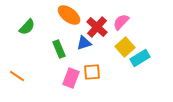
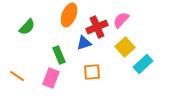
orange ellipse: rotated 75 degrees clockwise
pink semicircle: moved 2 px up
red cross: rotated 25 degrees clockwise
green rectangle: moved 6 px down
cyan rectangle: moved 3 px right, 6 px down; rotated 12 degrees counterclockwise
pink rectangle: moved 20 px left
